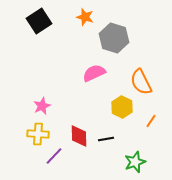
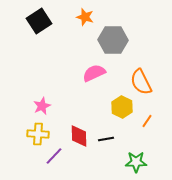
gray hexagon: moved 1 px left, 2 px down; rotated 16 degrees counterclockwise
orange line: moved 4 px left
green star: moved 1 px right; rotated 20 degrees clockwise
